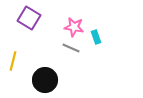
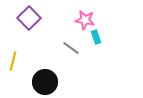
purple square: rotated 15 degrees clockwise
pink star: moved 11 px right, 7 px up
gray line: rotated 12 degrees clockwise
black circle: moved 2 px down
